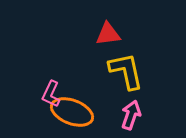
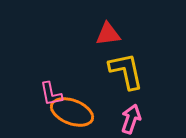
pink L-shape: rotated 36 degrees counterclockwise
pink arrow: moved 4 px down
